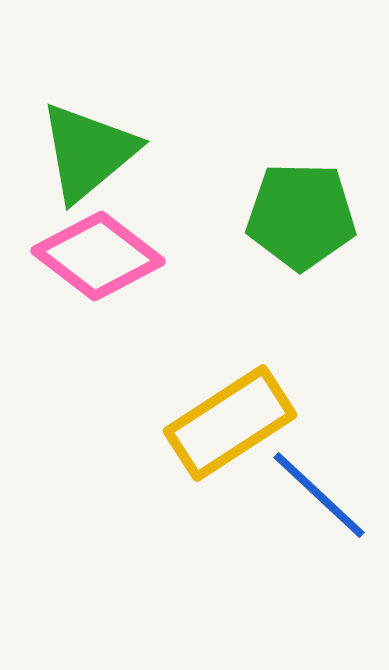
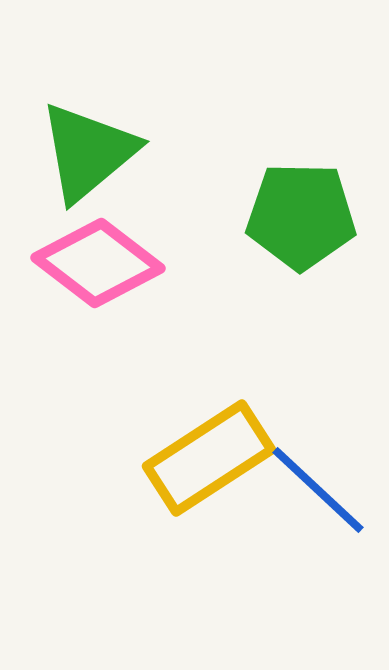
pink diamond: moved 7 px down
yellow rectangle: moved 21 px left, 35 px down
blue line: moved 1 px left, 5 px up
